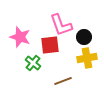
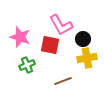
pink L-shape: rotated 10 degrees counterclockwise
black circle: moved 1 px left, 2 px down
red square: rotated 18 degrees clockwise
green cross: moved 6 px left, 2 px down; rotated 28 degrees clockwise
